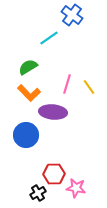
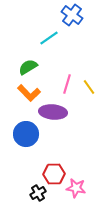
blue circle: moved 1 px up
